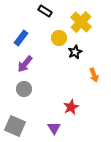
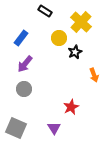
gray square: moved 1 px right, 2 px down
